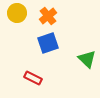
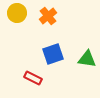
blue square: moved 5 px right, 11 px down
green triangle: rotated 36 degrees counterclockwise
